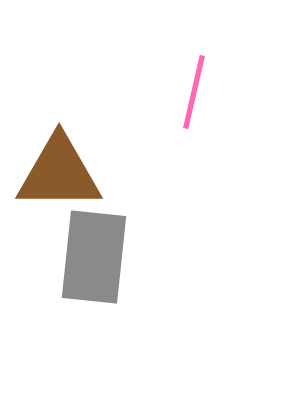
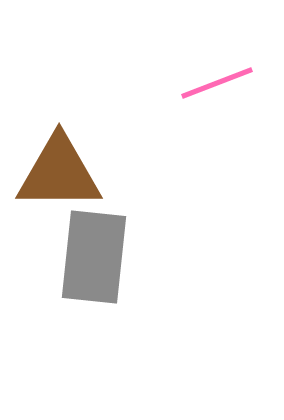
pink line: moved 23 px right, 9 px up; rotated 56 degrees clockwise
